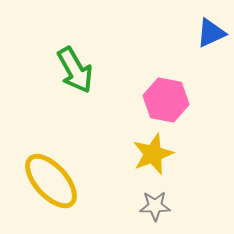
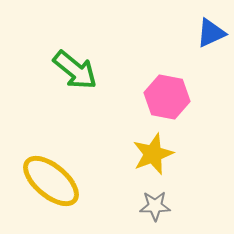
green arrow: rotated 21 degrees counterclockwise
pink hexagon: moved 1 px right, 3 px up
yellow ellipse: rotated 8 degrees counterclockwise
